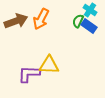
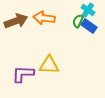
cyan cross: moved 2 px left
orange arrow: moved 3 px right, 1 px up; rotated 70 degrees clockwise
purple L-shape: moved 6 px left
